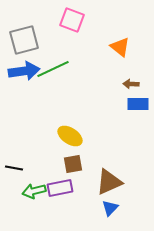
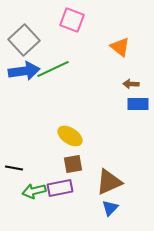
gray square: rotated 28 degrees counterclockwise
